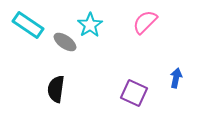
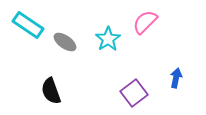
cyan star: moved 18 px right, 14 px down
black semicircle: moved 5 px left, 2 px down; rotated 28 degrees counterclockwise
purple square: rotated 28 degrees clockwise
